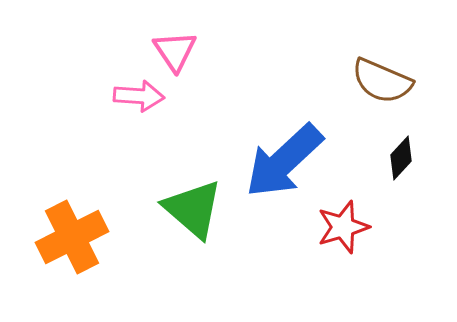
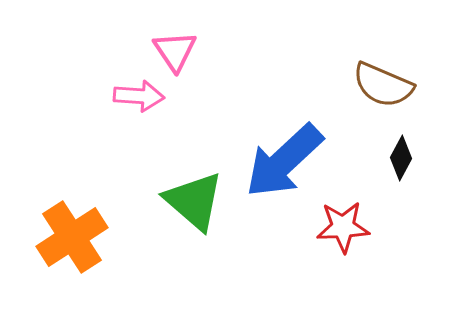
brown semicircle: moved 1 px right, 4 px down
black diamond: rotated 15 degrees counterclockwise
green triangle: moved 1 px right, 8 px up
red star: rotated 14 degrees clockwise
orange cross: rotated 6 degrees counterclockwise
